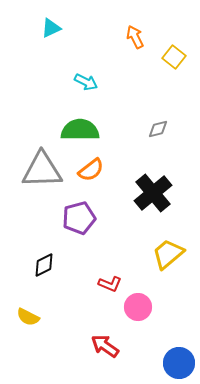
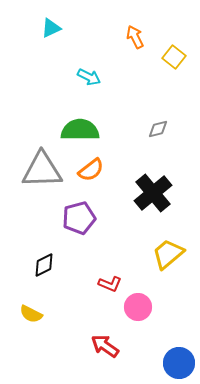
cyan arrow: moved 3 px right, 5 px up
yellow semicircle: moved 3 px right, 3 px up
